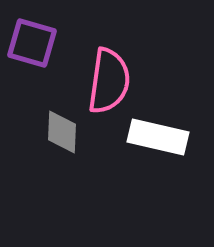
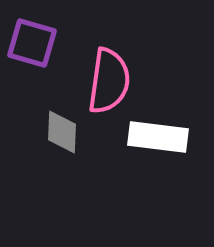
white rectangle: rotated 6 degrees counterclockwise
